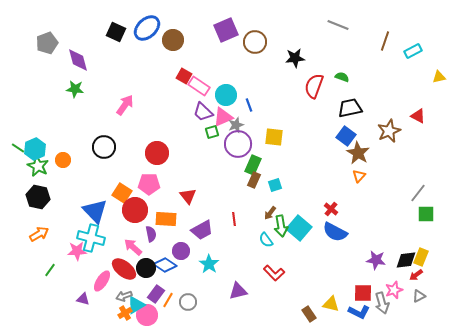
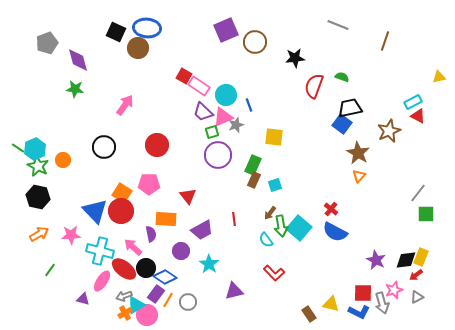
blue ellipse at (147, 28): rotated 48 degrees clockwise
brown circle at (173, 40): moved 35 px left, 8 px down
cyan rectangle at (413, 51): moved 51 px down
blue square at (346, 136): moved 4 px left, 12 px up
purple circle at (238, 144): moved 20 px left, 11 px down
red circle at (157, 153): moved 8 px up
red circle at (135, 210): moved 14 px left, 1 px down
cyan cross at (91, 238): moved 9 px right, 13 px down
pink star at (77, 251): moved 6 px left, 16 px up
purple star at (376, 260): rotated 18 degrees clockwise
blue diamond at (165, 265): moved 12 px down
purple triangle at (238, 291): moved 4 px left
gray triangle at (419, 296): moved 2 px left, 1 px down
